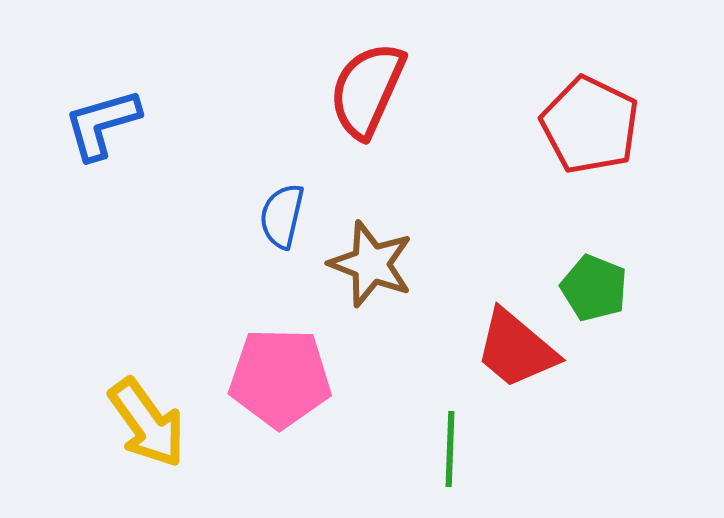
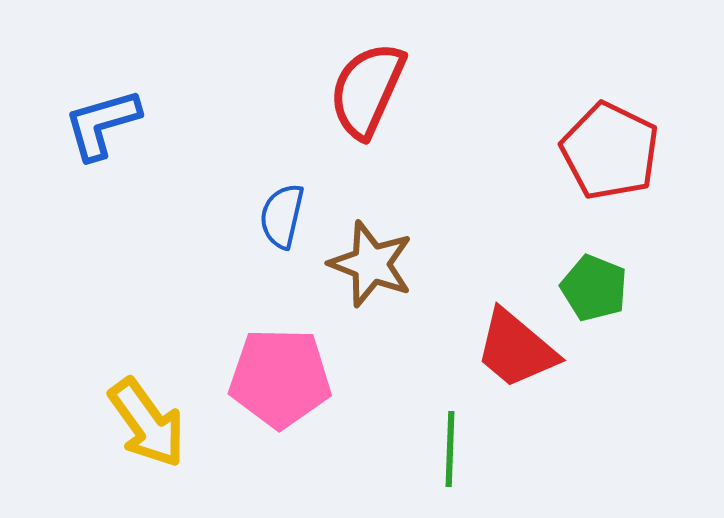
red pentagon: moved 20 px right, 26 px down
